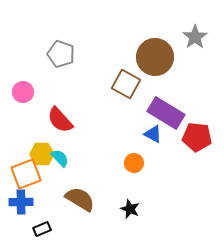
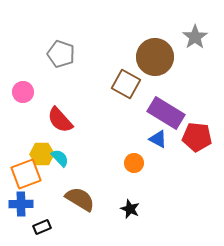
blue triangle: moved 5 px right, 5 px down
blue cross: moved 2 px down
black rectangle: moved 2 px up
